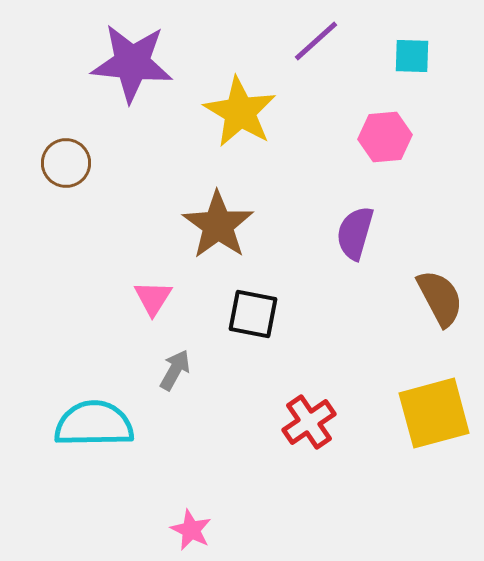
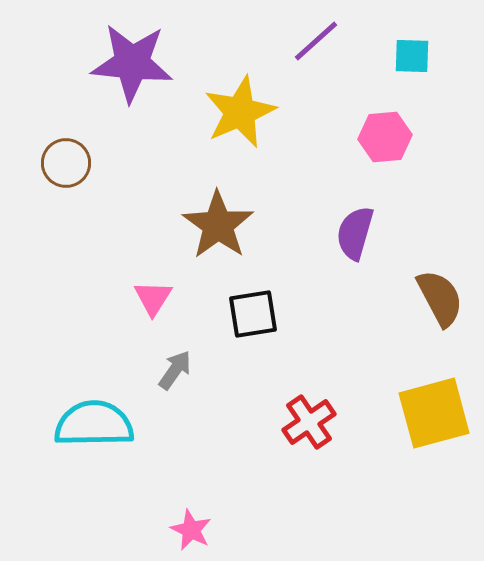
yellow star: rotated 18 degrees clockwise
black square: rotated 20 degrees counterclockwise
gray arrow: rotated 6 degrees clockwise
